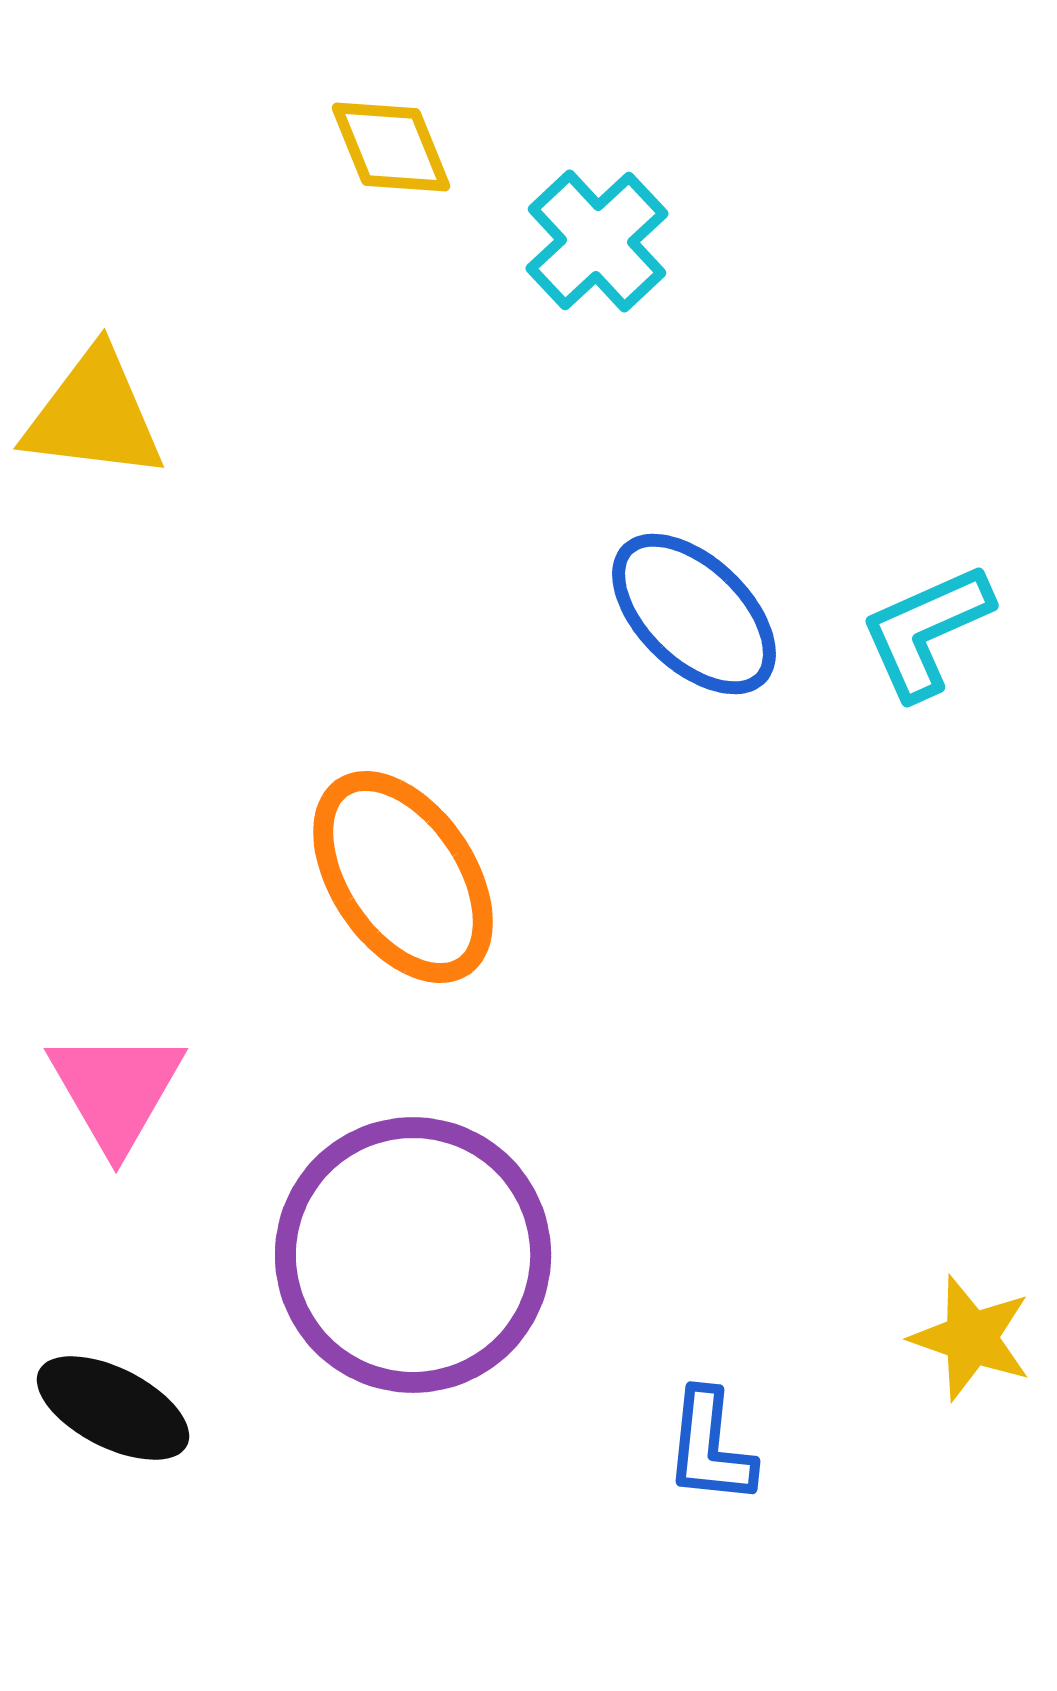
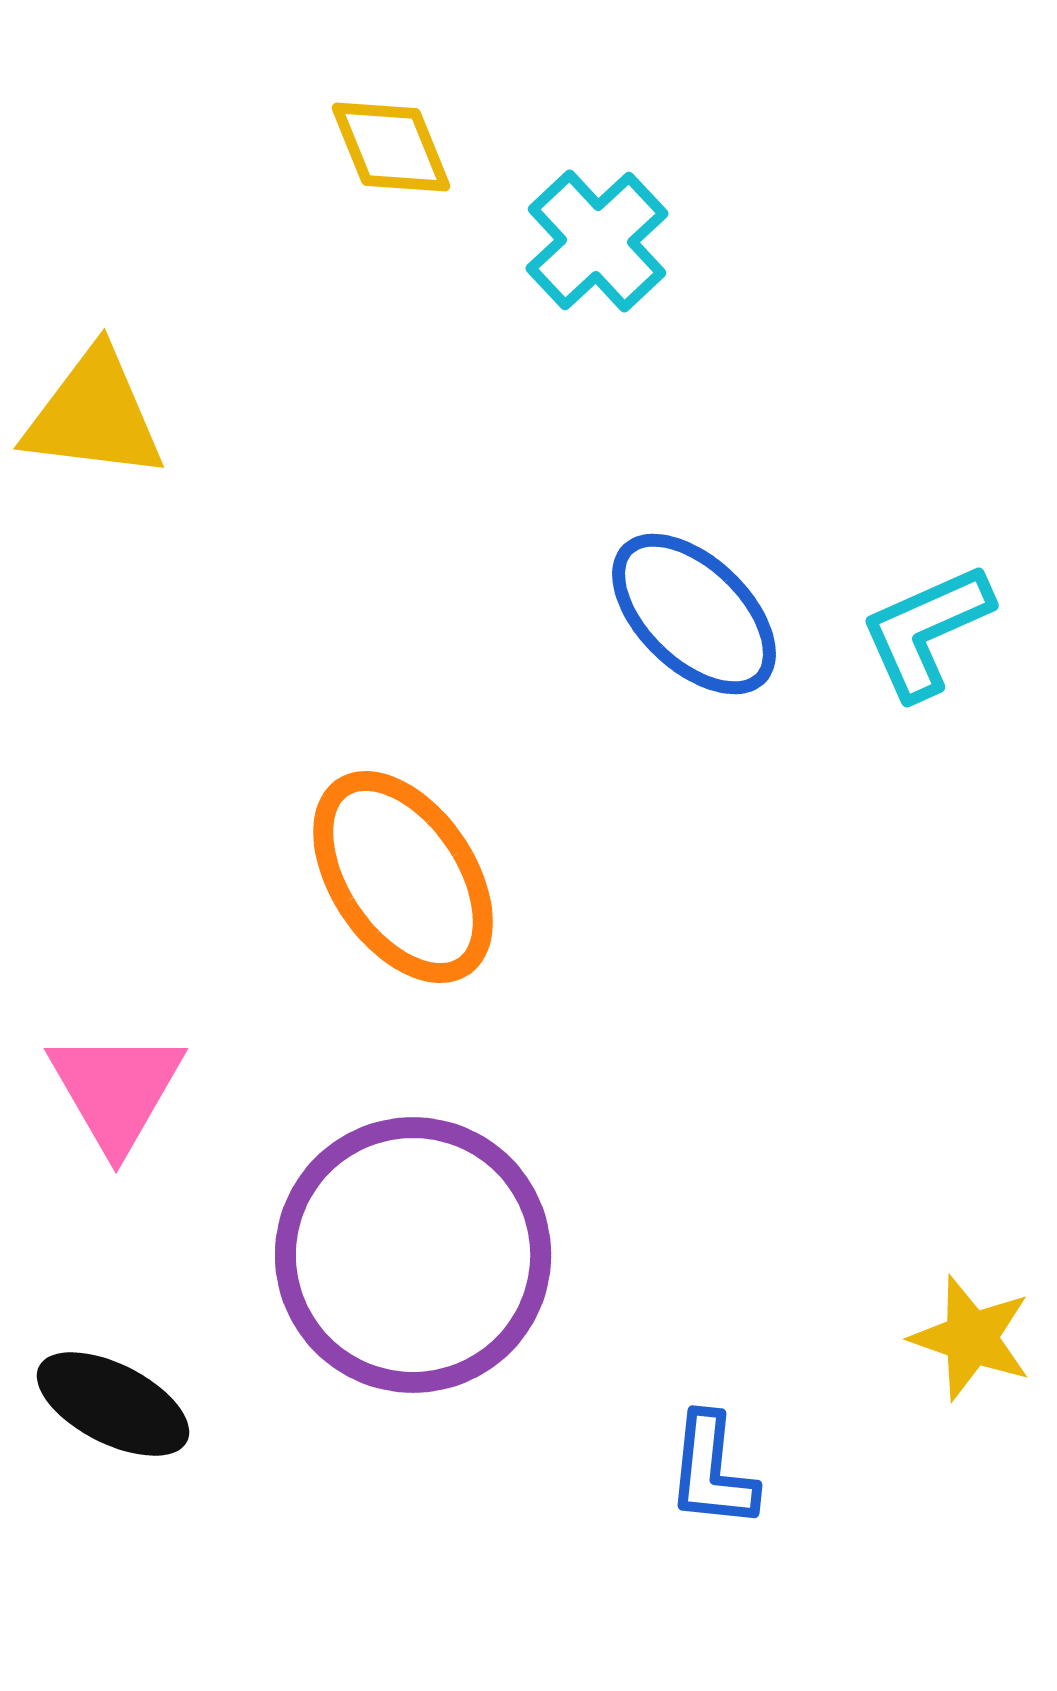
black ellipse: moved 4 px up
blue L-shape: moved 2 px right, 24 px down
